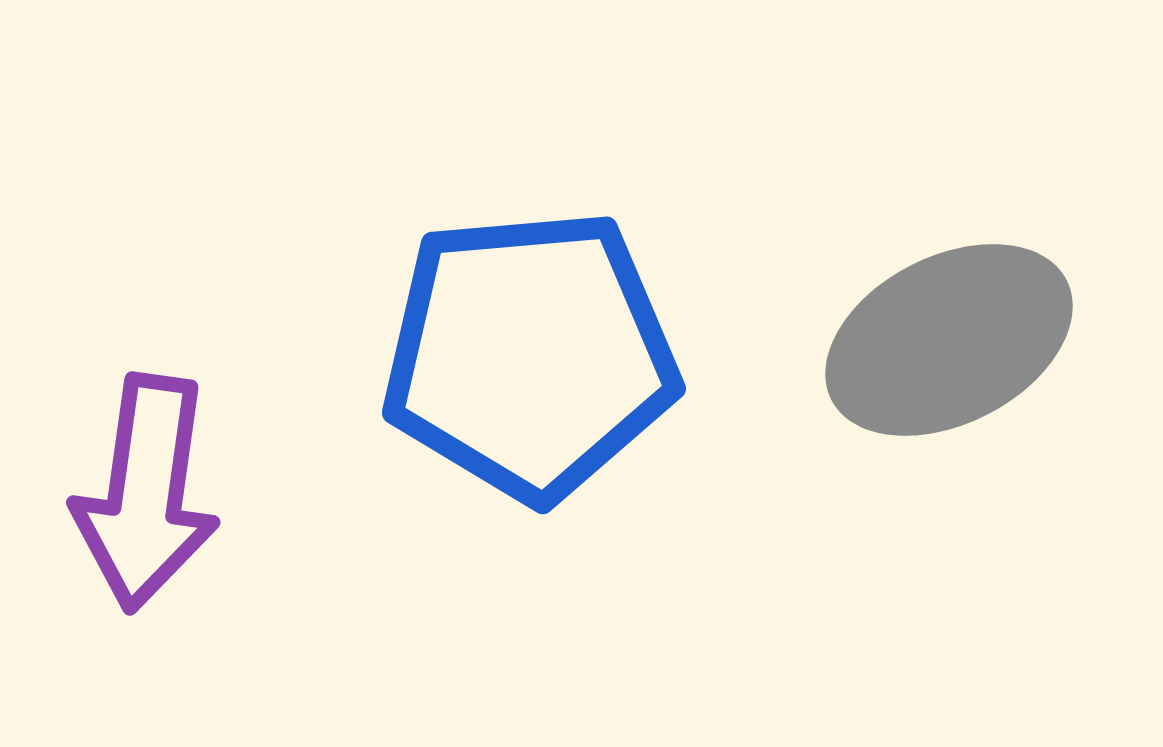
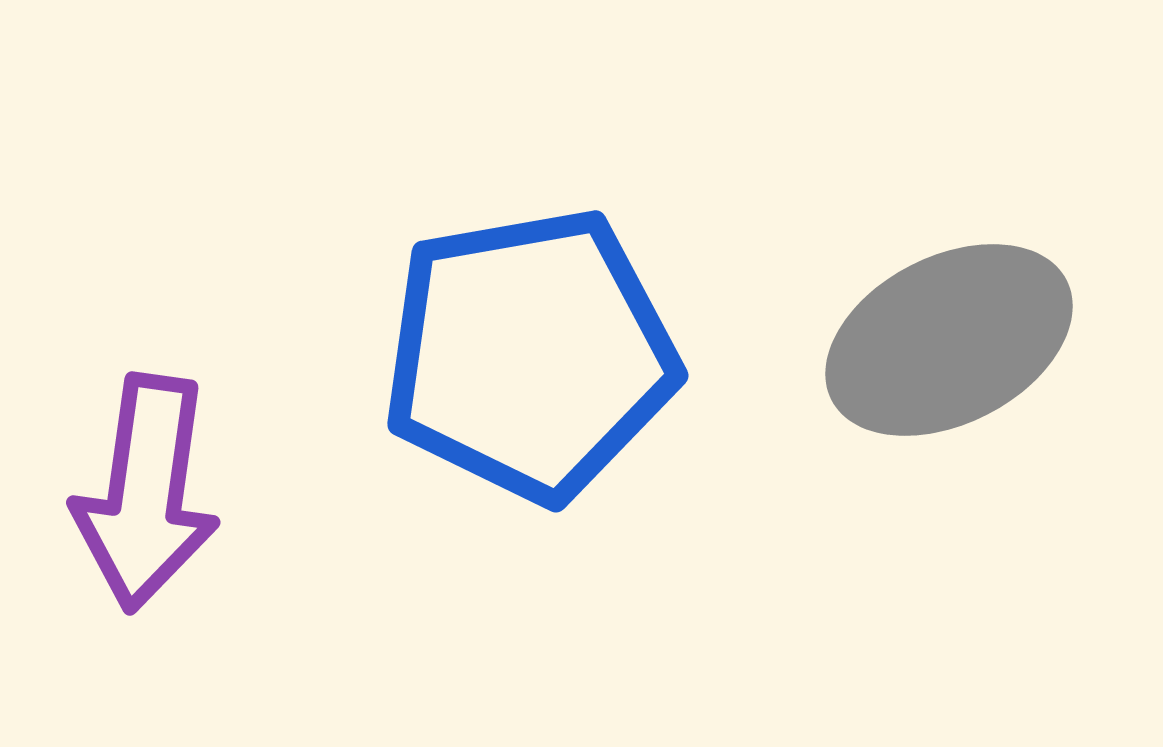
blue pentagon: rotated 5 degrees counterclockwise
